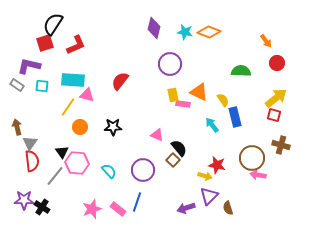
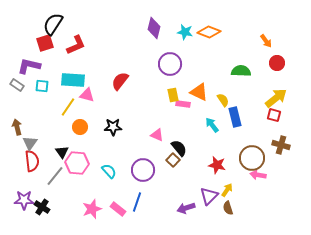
yellow arrow at (205, 176): moved 22 px right, 14 px down; rotated 72 degrees counterclockwise
